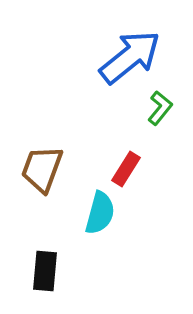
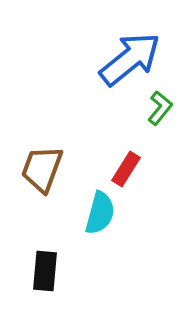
blue arrow: moved 2 px down
